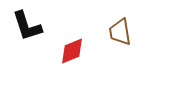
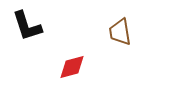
red diamond: moved 16 px down; rotated 8 degrees clockwise
